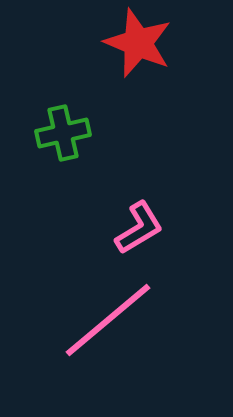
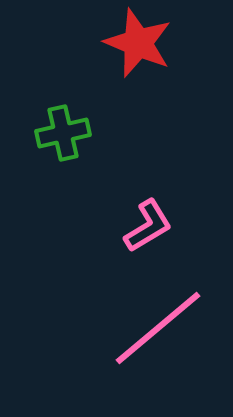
pink L-shape: moved 9 px right, 2 px up
pink line: moved 50 px right, 8 px down
